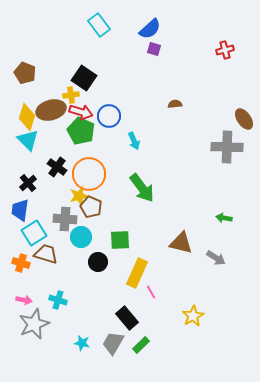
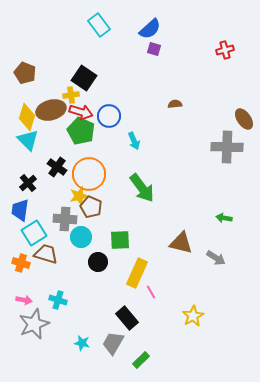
green rectangle at (141, 345): moved 15 px down
